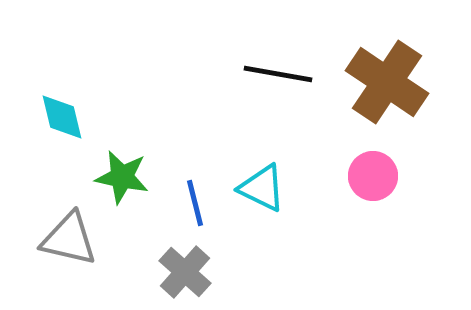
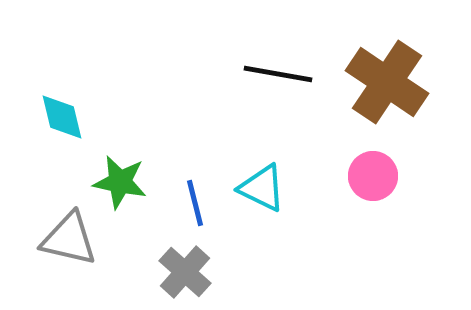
green star: moved 2 px left, 5 px down
